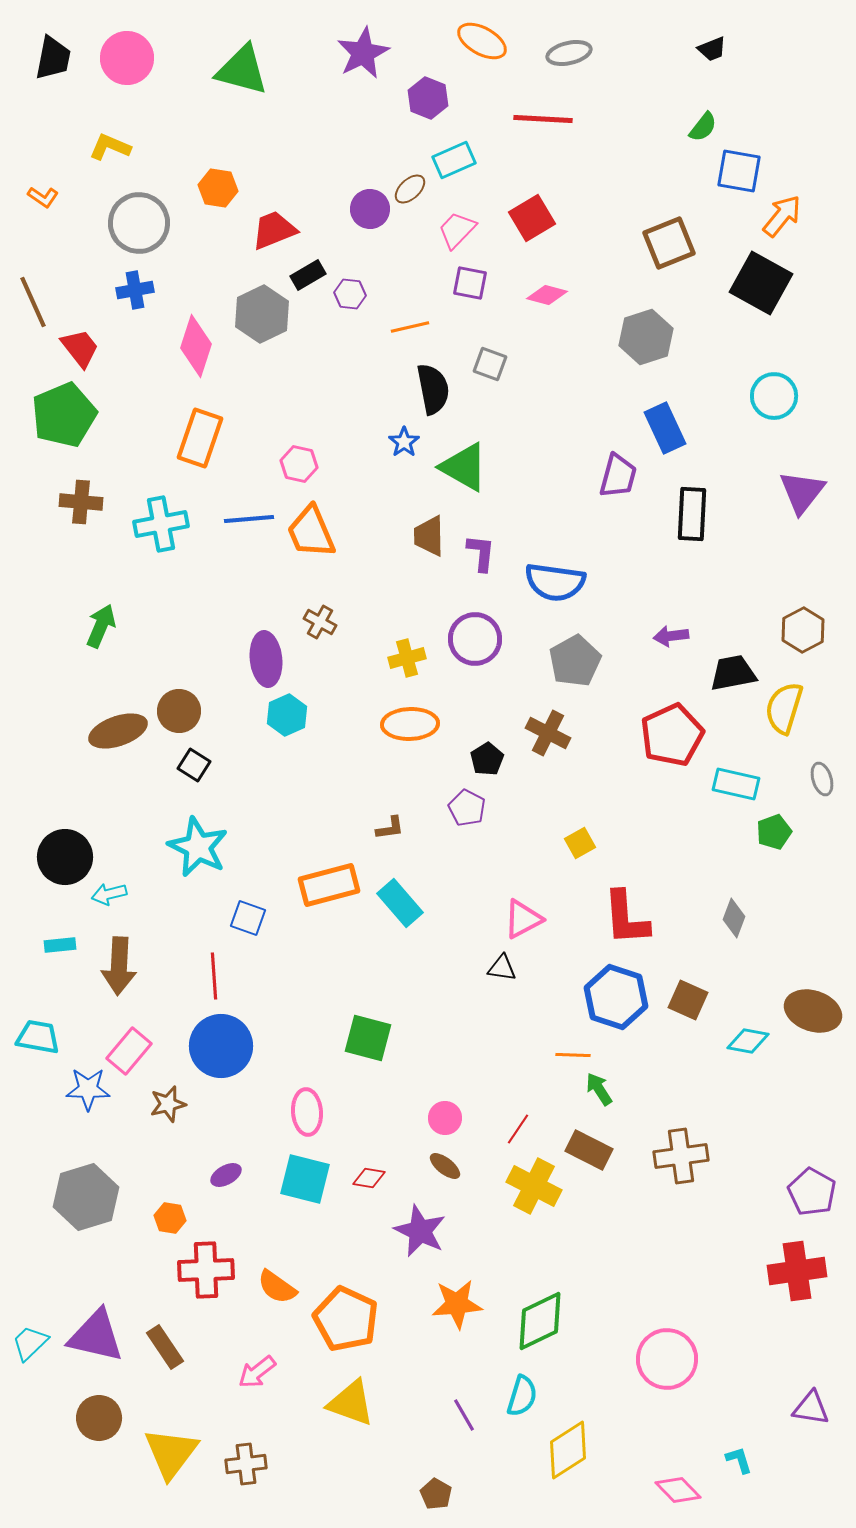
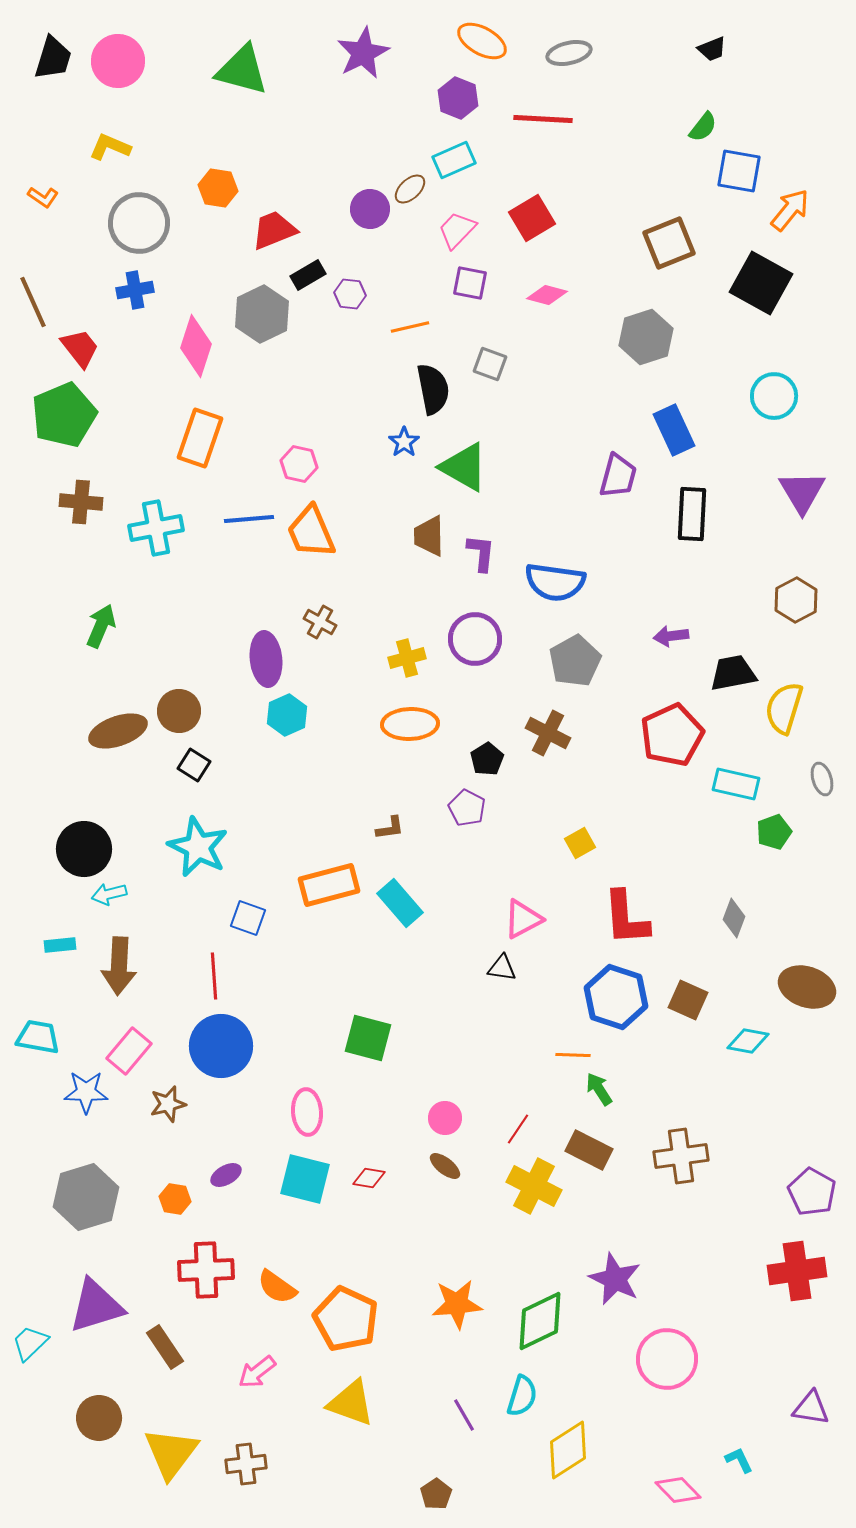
black trapezoid at (53, 58): rotated 6 degrees clockwise
pink circle at (127, 58): moved 9 px left, 3 px down
purple hexagon at (428, 98): moved 30 px right
orange arrow at (782, 216): moved 8 px right, 6 px up
blue rectangle at (665, 428): moved 9 px right, 2 px down
purple triangle at (802, 492): rotated 9 degrees counterclockwise
cyan cross at (161, 524): moved 5 px left, 4 px down
brown hexagon at (803, 630): moved 7 px left, 30 px up
black circle at (65, 857): moved 19 px right, 8 px up
brown ellipse at (813, 1011): moved 6 px left, 24 px up
blue star at (88, 1089): moved 2 px left, 3 px down
orange hexagon at (170, 1218): moved 5 px right, 19 px up
purple star at (420, 1231): moved 195 px right, 48 px down
purple triangle at (96, 1336): moved 30 px up; rotated 30 degrees counterclockwise
cyan L-shape at (739, 1460): rotated 8 degrees counterclockwise
brown pentagon at (436, 1494): rotated 8 degrees clockwise
